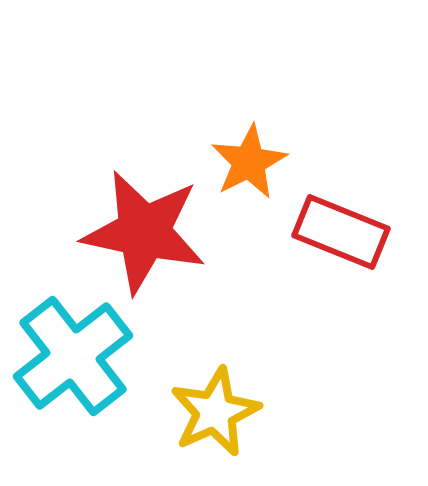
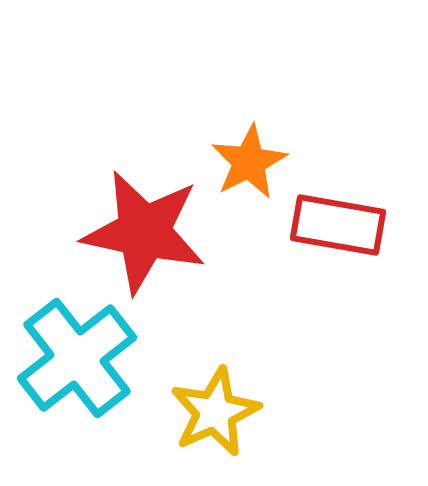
red rectangle: moved 3 px left, 7 px up; rotated 12 degrees counterclockwise
cyan cross: moved 4 px right, 2 px down
